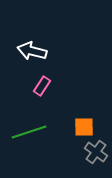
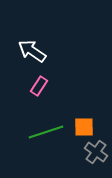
white arrow: rotated 20 degrees clockwise
pink rectangle: moved 3 px left
green line: moved 17 px right
